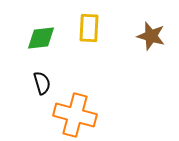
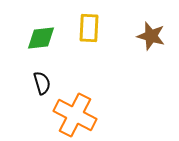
orange cross: rotated 12 degrees clockwise
